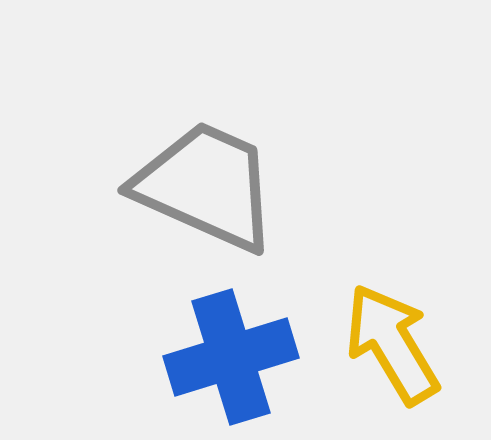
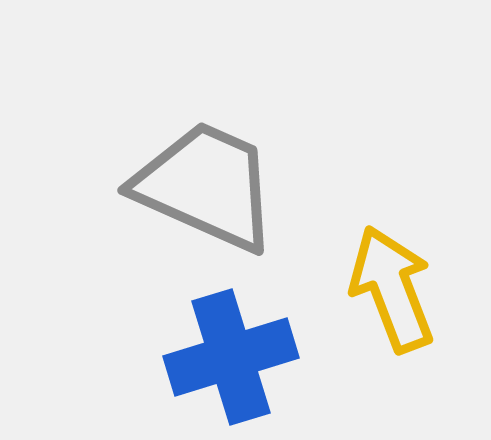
yellow arrow: moved 55 px up; rotated 10 degrees clockwise
